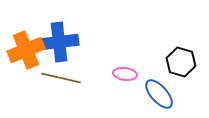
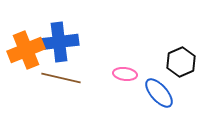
black hexagon: rotated 20 degrees clockwise
blue ellipse: moved 1 px up
